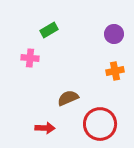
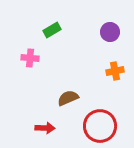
green rectangle: moved 3 px right
purple circle: moved 4 px left, 2 px up
red circle: moved 2 px down
